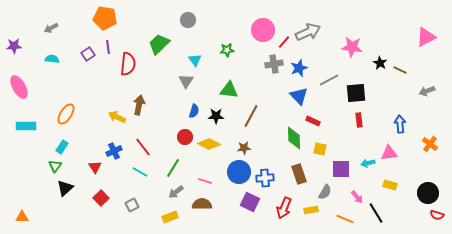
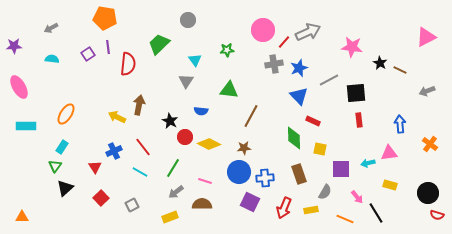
blue semicircle at (194, 111): moved 7 px right; rotated 80 degrees clockwise
black star at (216, 116): moved 46 px left, 5 px down; rotated 28 degrees clockwise
